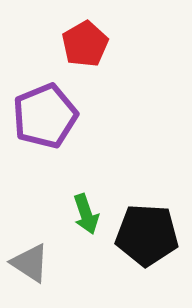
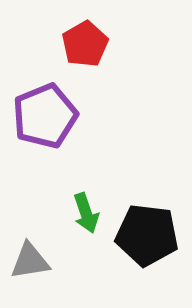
green arrow: moved 1 px up
black pentagon: rotated 4 degrees clockwise
gray triangle: moved 2 px up; rotated 42 degrees counterclockwise
